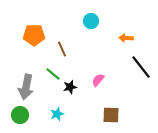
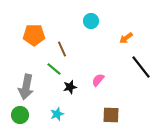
orange arrow: rotated 40 degrees counterclockwise
green line: moved 1 px right, 5 px up
